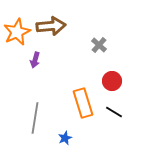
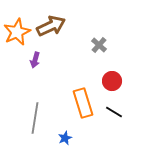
brown arrow: rotated 20 degrees counterclockwise
